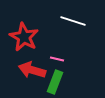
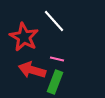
white line: moved 19 px left; rotated 30 degrees clockwise
